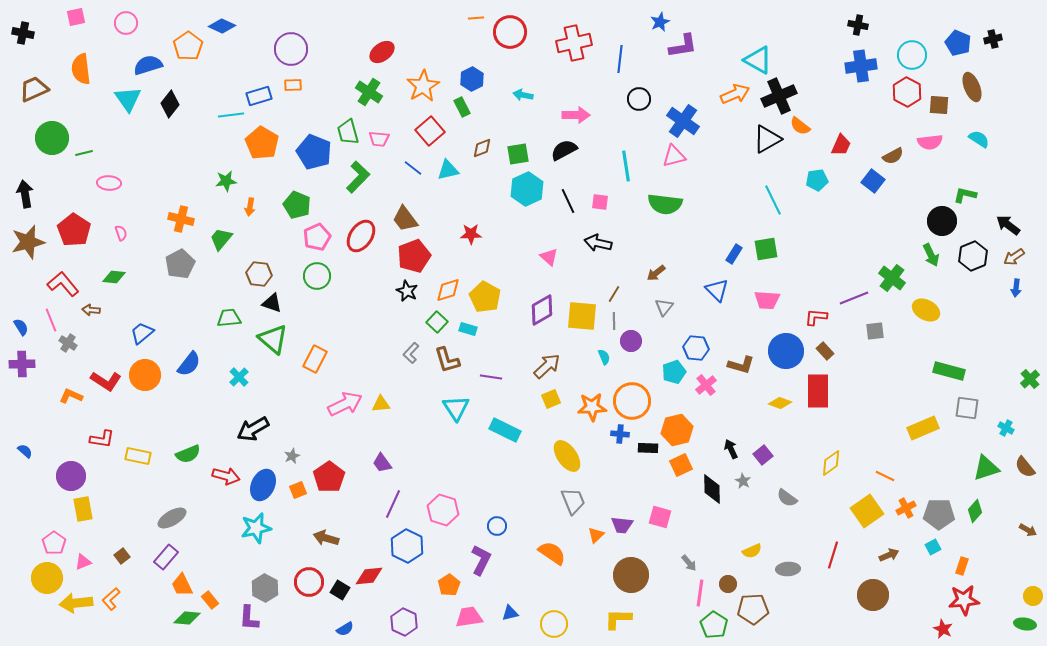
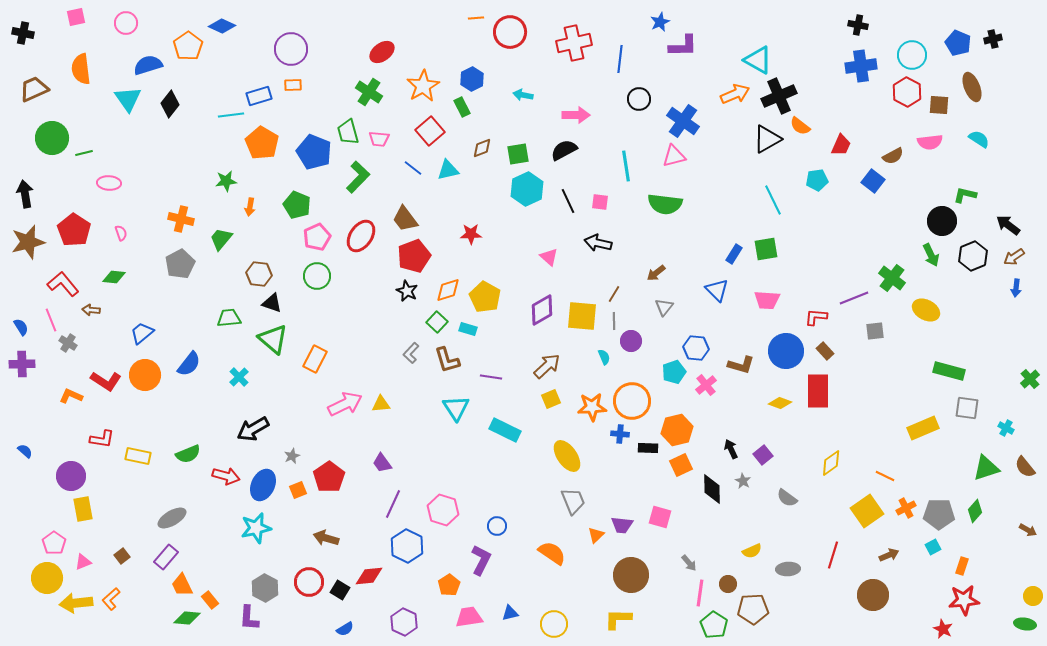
purple L-shape at (683, 46): rotated 8 degrees clockwise
